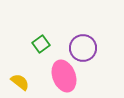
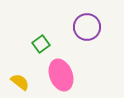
purple circle: moved 4 px right, 21 px up
pink ellipse: moved 3 px left, 1 px up
